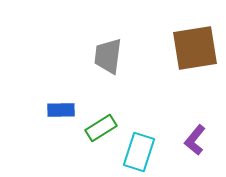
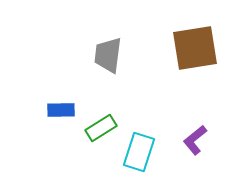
gray trapezoid: moved 1 px up
purple L-shape: rotated 12 degrees clockwise
